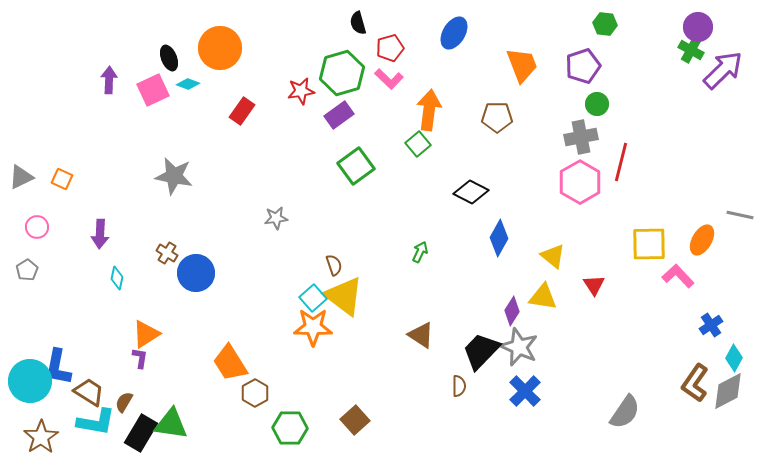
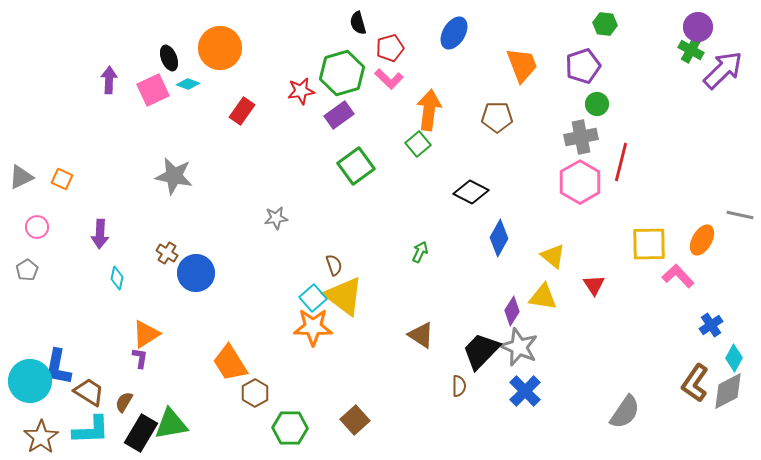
cyan L-shape at (96, 422): moved 5 px left, 8 px down; rotated 12 degrees counterclockwise
green triangle at (171, 424): rotated 18 degrees counterclockwise
